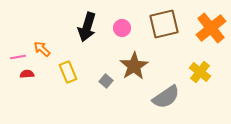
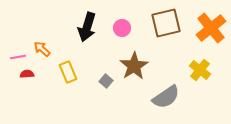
brown square: moved 2 px right, 1 px up
yellow cross: moved 2 px up
